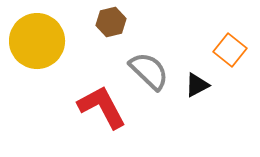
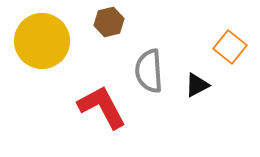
brown hexagon: moved 2 px left
yellow circle: moved 5 px right
orange square: moved 3 px up
gray semicircle: rotated 138 degrees counterclockwise
